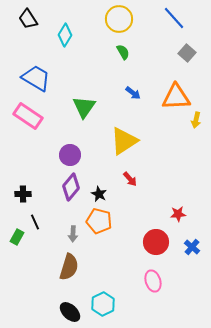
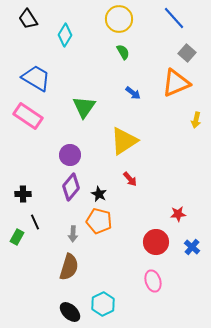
orange triangle: moved 14 px up; rotated 20 degrees counterclockwise
